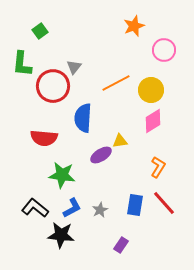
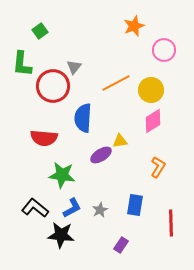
red line: moved 7 px right, 20 px down; rotated 40 degrees clockwise
